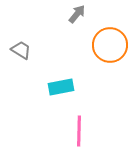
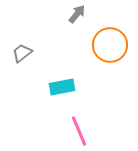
gray trapezoid: moved 1 px right, 3 px down; rotated 70 degrees counterclockwise
cyan rectangle: moved 1 px right
pink line: rotated 24 degrees counterclockwise
